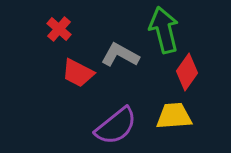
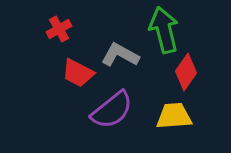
red cross: rotated 20 degrees clockwise
red diamond: moved 1 px left
purple semicircle: moved 4 px left, 16 px up
